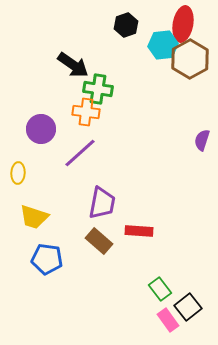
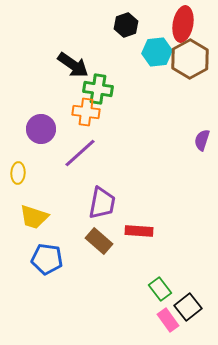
cyan hexagon: moved 6 px left, 7 px down
